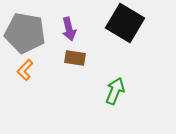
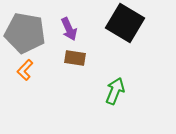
purple arrow: rotated 10 degrees counterclockwise
